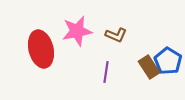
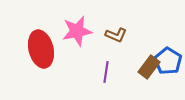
brown rectangle: rotated 70 degrees clockwise
